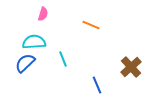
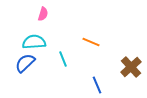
orange line: moved 17 px down
